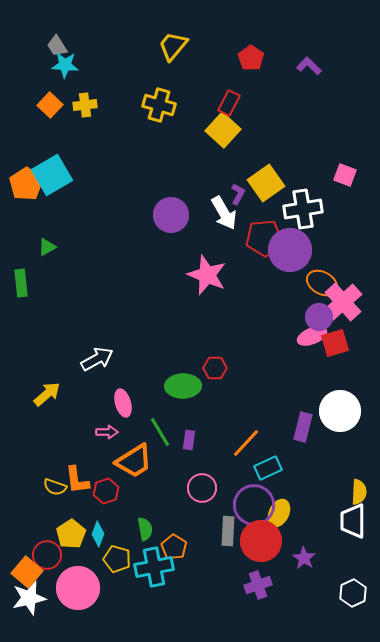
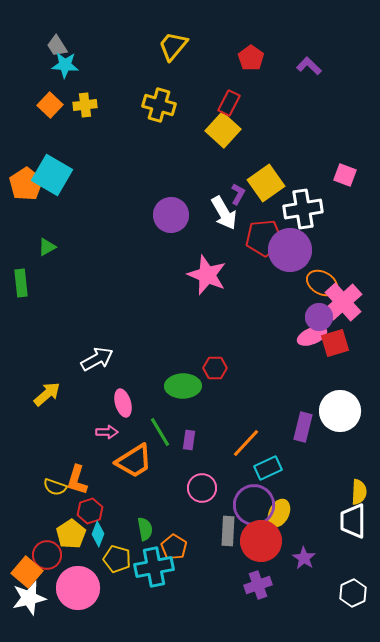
cyan square at (52, 175): rotated 30 degrees counterclockwise
orange L-shape at (77, 480): rotated 24 degrees clockwise
red hexagon at (106, 491): moved 16 px left, 20 px down
